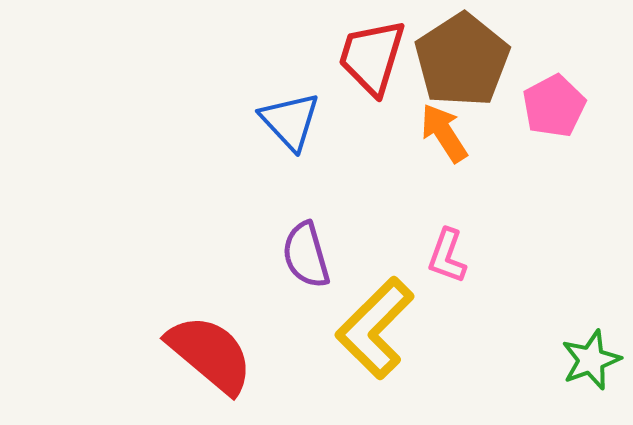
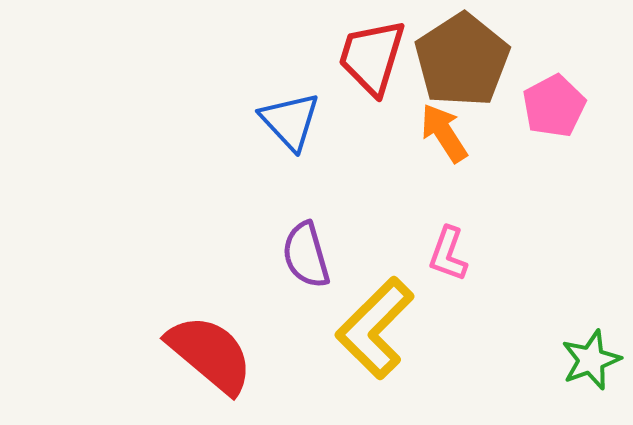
pink L-shape: moved 1 px right, 2 px up
